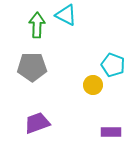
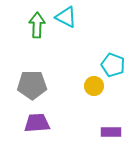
cyan triangle: moved 2 px down
gray pentagon: moved 18 px down
yellow circle: moved 1 px right, 1 px down
purple trapezoid: rotated 16 degrees clockwise
